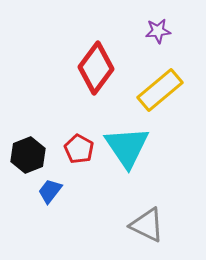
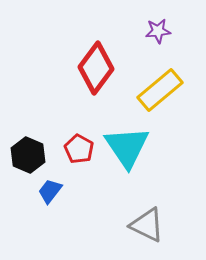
black hexagon: rotated 16 degrees counterclockwise
